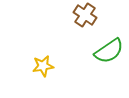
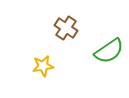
brown cross: moved 19 px left, 13 px down
